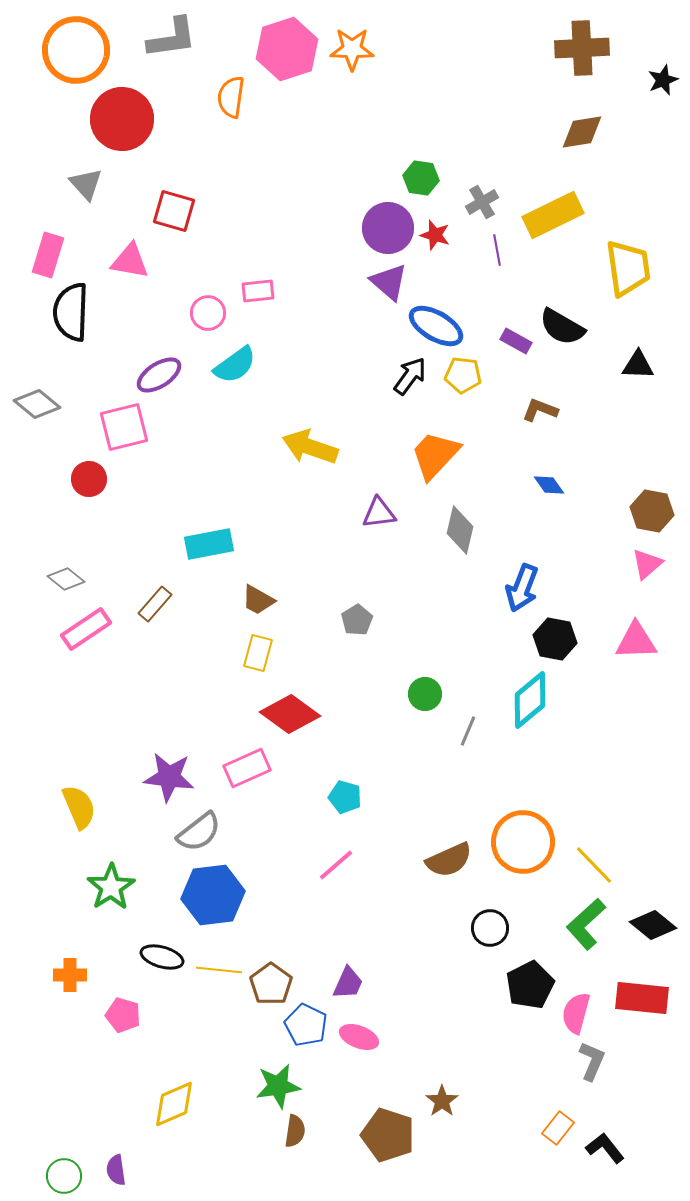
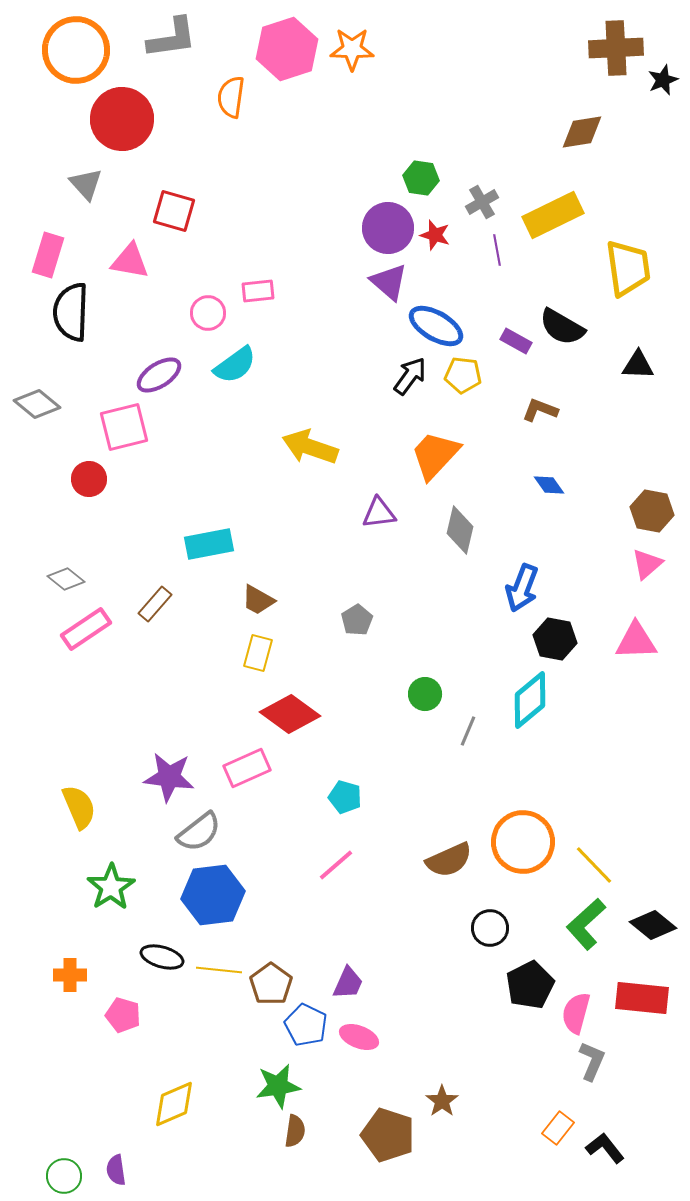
brown cross at (582, 48): moved 34 px right
